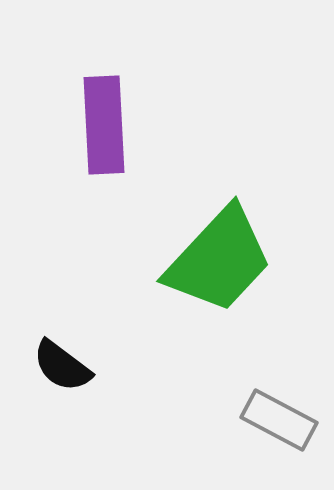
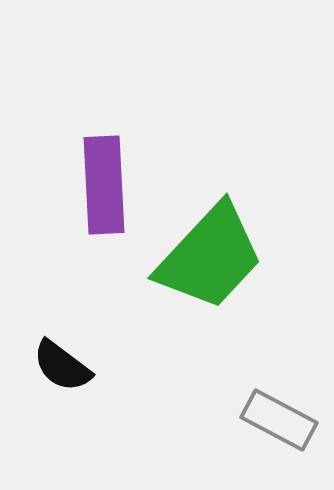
purple rectangle: moved 60 px down
green trapezoid: moved 9 px left, 3 px up
